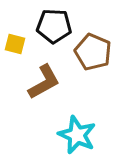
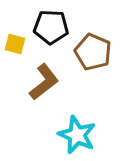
black pentagon: moved 3 px left, 1 px down
brown L-shape: rotated 9 degrees counterclockwise
